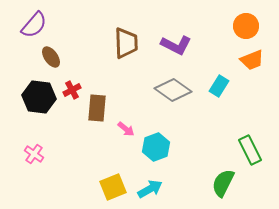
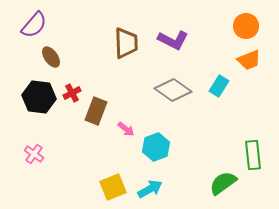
purple L-shape: moved 3 px left, 5 px up
orange trapezoid: moved 3 px left
red cross: moved 3 px down
brown rectangle: moved 1 px left, 3 px down; rotated 16 degrees clockwise
green rectangle: moved 3 px right, 5 px down; rotated 20 degrees clockwise
green semicircle: rotated 28 degrees clockwise
